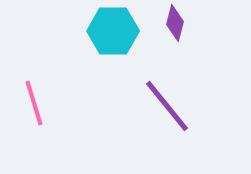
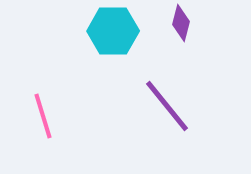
purple diamond: moved 6 px right
pink line: moved 9 px right, 13 px down
